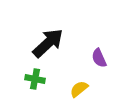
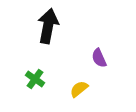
black arrow: moved 17 px up; rotated 36 degrees counterclockwise
green cross: rotated 24 degrees clockwise
